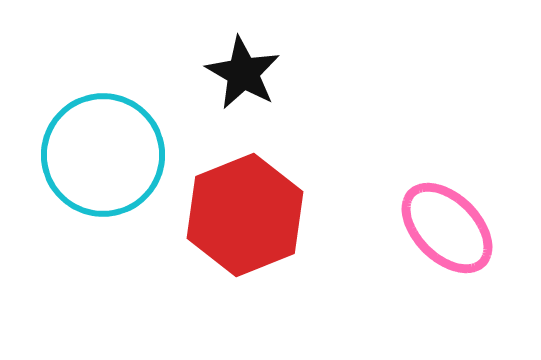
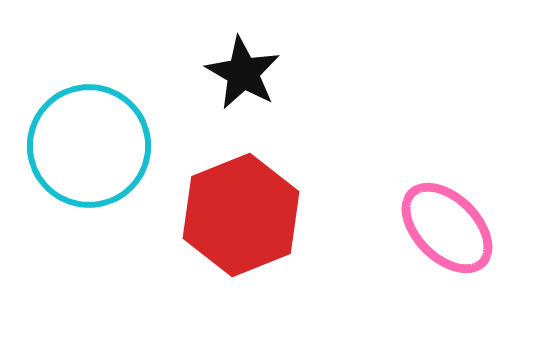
cyan circle: moved 14 px left, 9 px up
red hexagon: moved 4 px left
